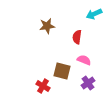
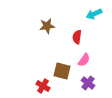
pink semicircle: rotated 104 degrees clockwise
purple cross: rotated 16 degrees counterclockwise
